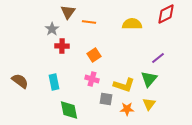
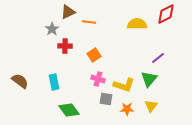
brown triangle: rotated 28 degrees clockwise
yellow semicircle: moved 5 px right
red cross: moved 3 px right
pink cross: moved 6 px right
yellow triangle: moved 2 px right, 2 px down
green diamond: rotated 25 degrees counterclockwise
